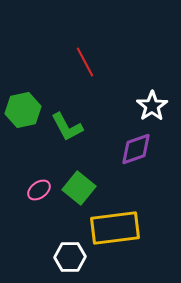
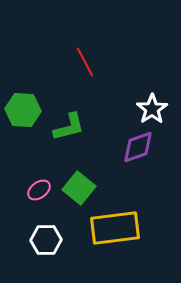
white star: moved 3 px down
green hexagon: rotated 16 degrees clockwise
green L-shape: moved 2 px right; rotated 76 degrees counterclockwise
purple diamond: moved 2 px right, 2 px up
white hexagon: moved 24 px left, 17 px up
